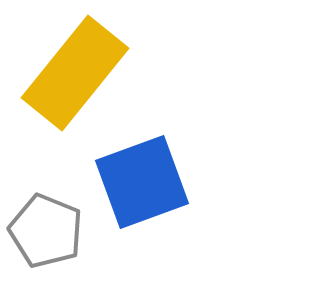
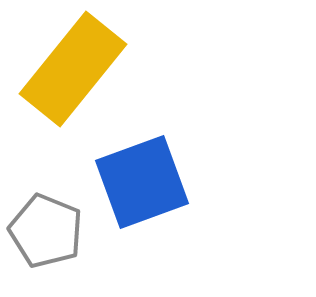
yellow rectangle: moved 2 px left, 4 px up
